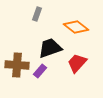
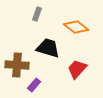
black trapezoid: moved 2 px left; rotated 35 degrees clockwise
red trapezoid: moved 6 px down
purple rectangle: moved 6 px left, 14 px down
